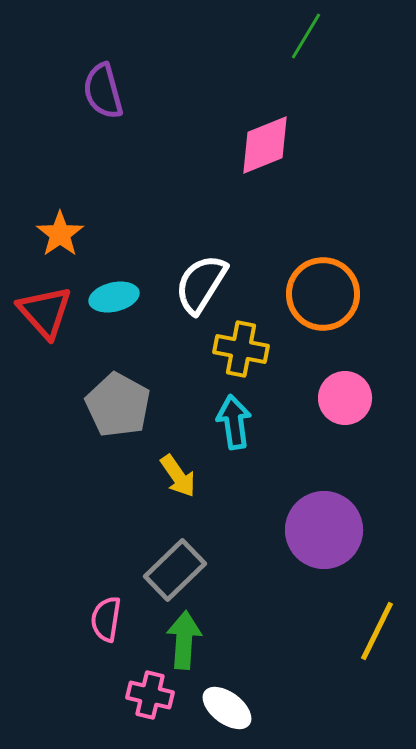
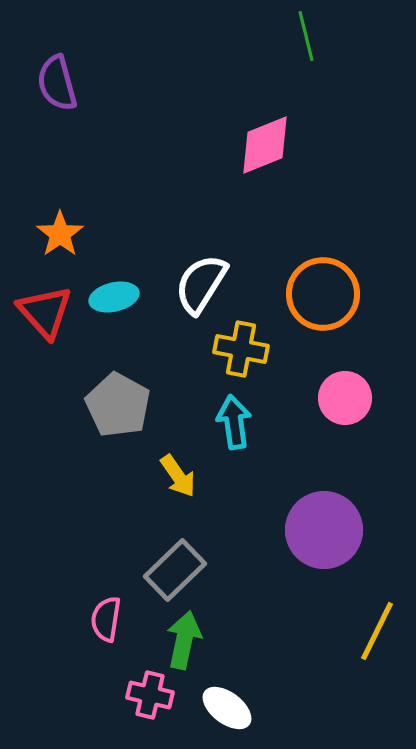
green line: rotated 45 degrees counterclockwise
purple semicircle: moved 46 px left, 8 px up
green arrow: rotated 8 degrees clockwise
